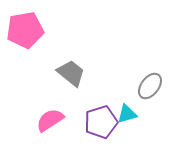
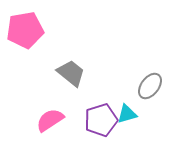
purple pentagon: moved 2 px up
